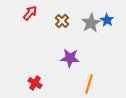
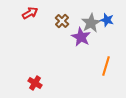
red arrow: rotated 21 degrees clockwise
blue star: rotated 16 degrees counterclockwise
purple star: moved 11 px right, 21 px up; rotated 24 degrees clockwise
orange line: moved 17 px right, 18 px up
